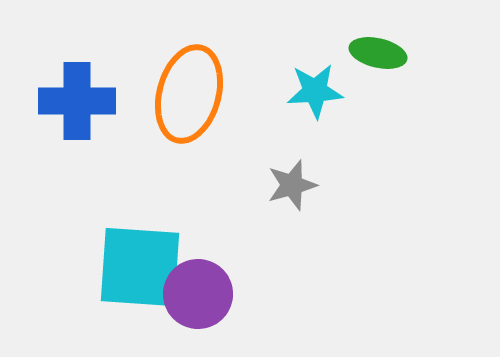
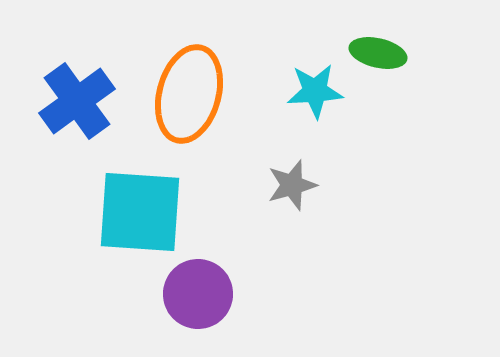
blue cross: rotated 36 degrees counterclockwise
cyan square: moved 55 px up
